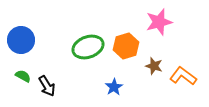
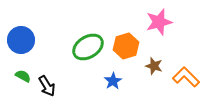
green ellipse: rotated 12 degrees counterclockwise
orange L-shape: moved 3 px right, 1 px down; rotated 8 degrees clockwise
blue star: moved 1 px left, 6 px up
